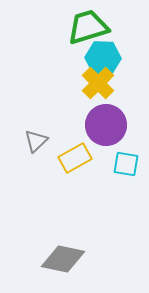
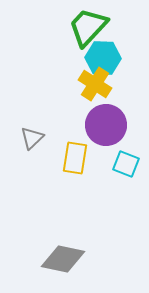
green trapezoid: rotated 30 degrees counterclockwise
yellow cross: moved 3 px left, 1 px down; rotated 12 degrees counterclockwise
gray triangle: moved 4 px left, 3 px up
yellow rectangle: rotated 52 degrees counterclockwise
cyan square: rotated 12 degrees clockwise
